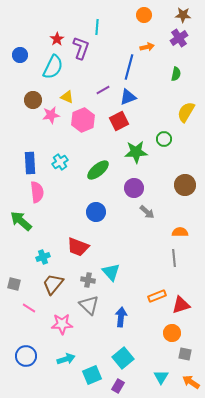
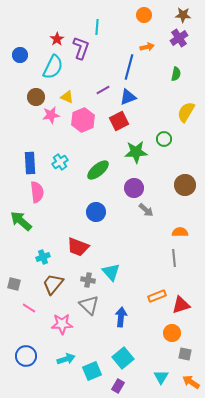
brown circle at (33, 100): moved 3 px right, 3 px up
gray arrow at (147, 212): moved 1 px left, 2 px up
cyan square at (92, 375): moved 4 px up
